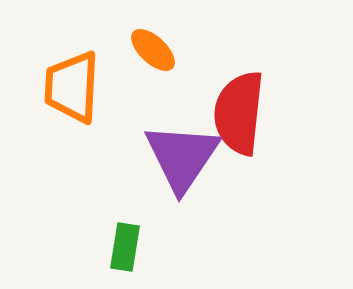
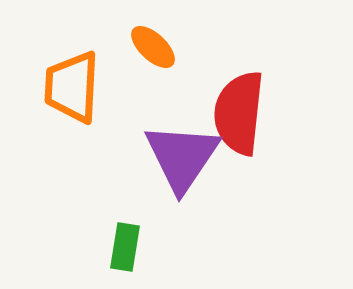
orange ellipse: moved 3 px up
